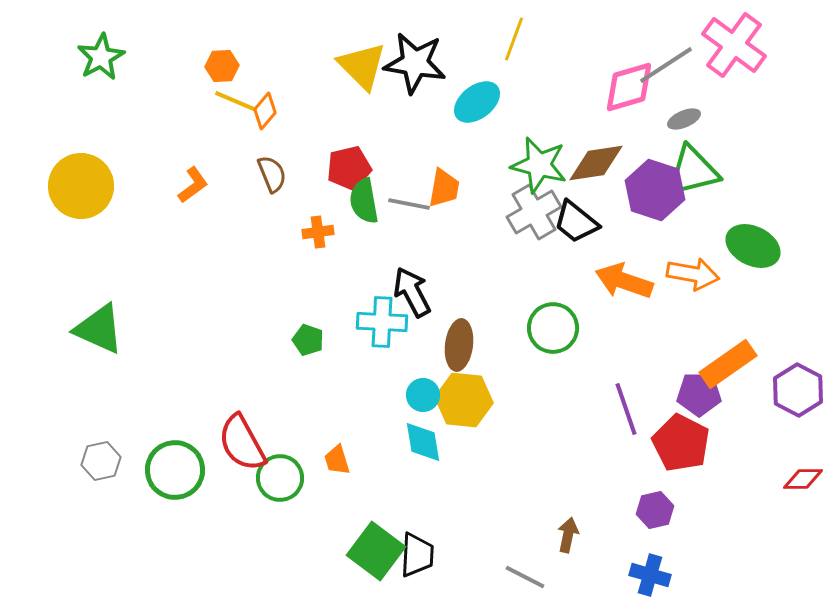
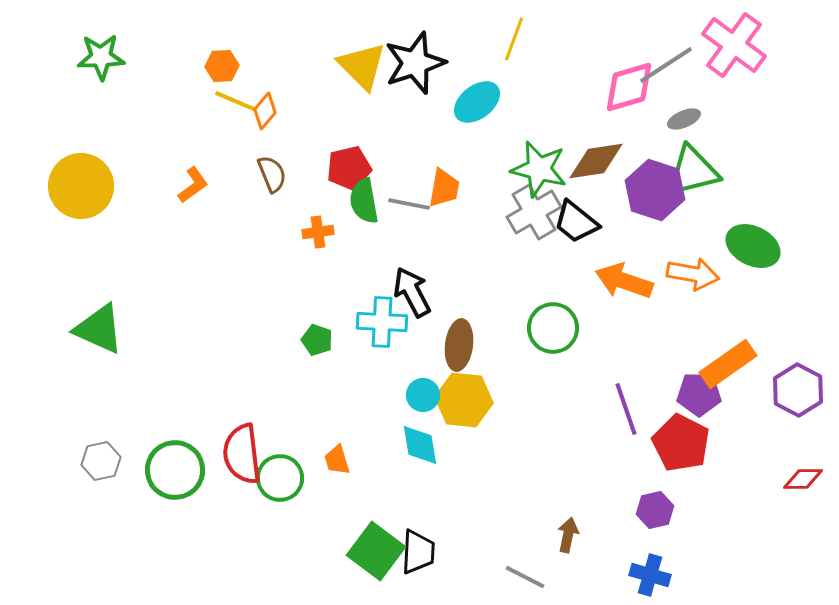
green star at (101, 57): rotated 27 degrees clockwise
black star at (415, 63): rotated 28 degrees counterclockwise
brown diamond at (596, 163): moved 2 px up
green star at (539, 165): moved 4 px down
green pentagon at (308, 340): moved 9 px right
cyan diamond at (423, 442): moved 3 px left, 3 px down
red semicircle at (242, 443): moved 11 px down; rotated 22 degrees clockwise
black trapezoid at (417, 555): moved 1 px right, 3 px up
